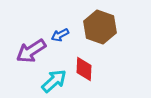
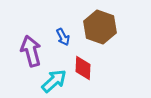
blue arrow: moved 3 px right, 2 px down; rotated 90 degrees counterclockwise
purple arrow: rotated 108 degrees clockwise
red diamond: moved 1 px left, 1 px up
